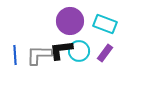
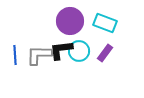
cyan rectangle: moved 1 px up
